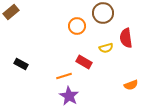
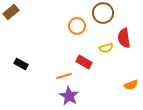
red semicircle: moved 2 px left
